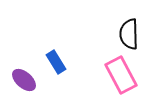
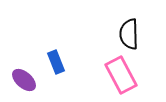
blue rectangle: rotated 10 degrees clockwise
